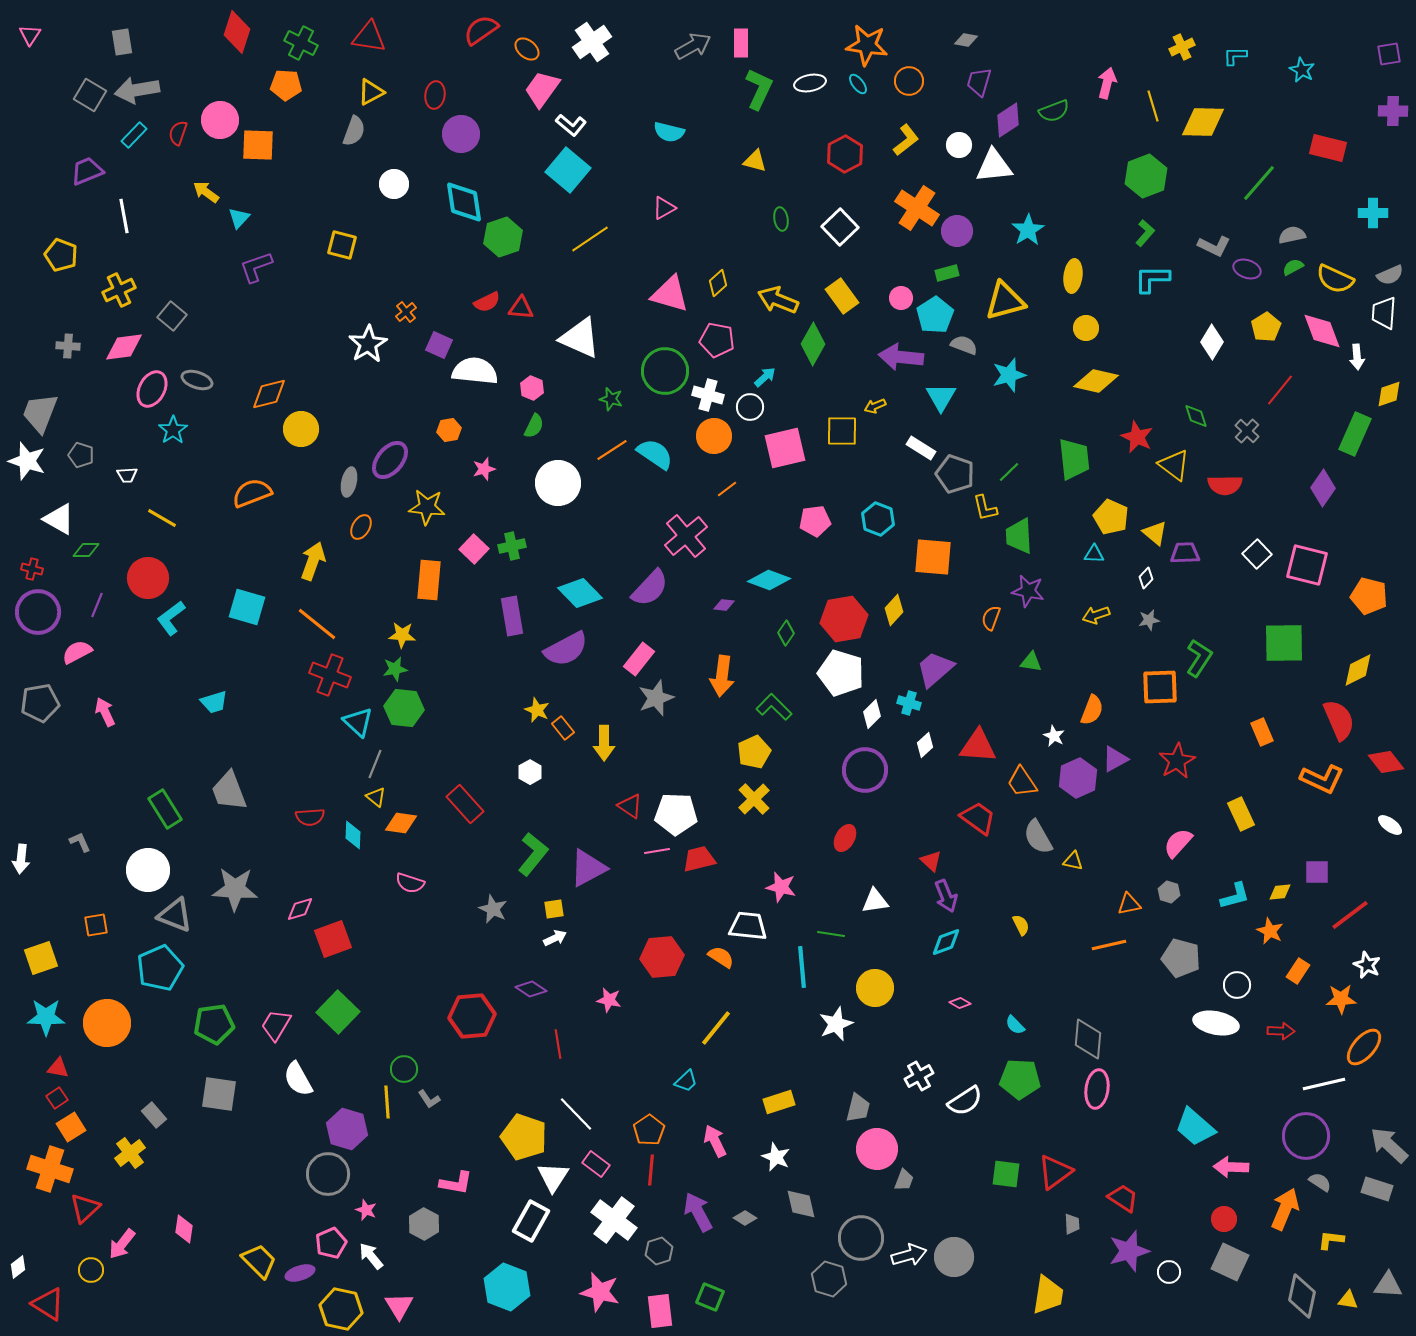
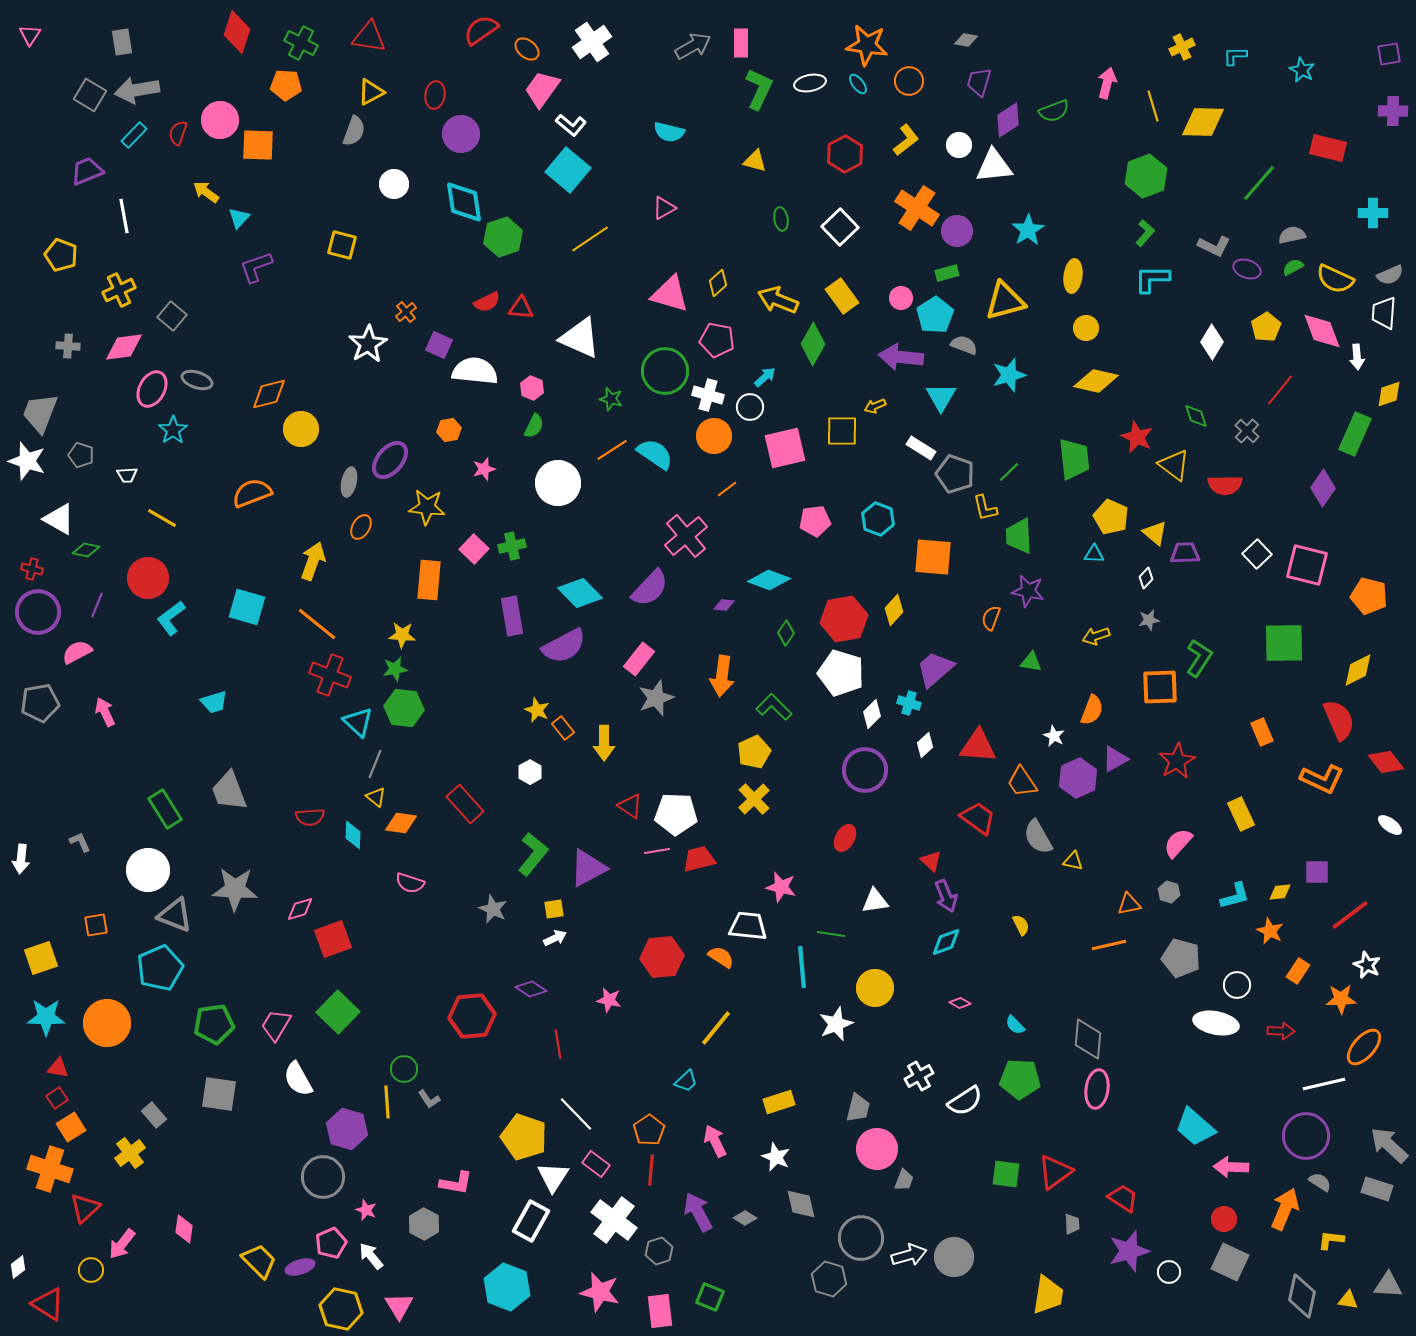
green diamond at (86, 550): rotated 12 degrees clockwise
yellow arrow at (1096, 615): moved 21 px down
purple semicircle at (566, 649): moved 2 px left, 3 px up
gray circle at (328, 1174): moved 5 px left, 3 px down
purple ellipse at (300, 1273): moved 6 px up
